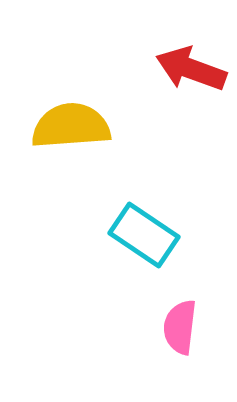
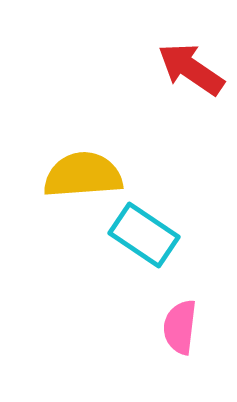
red arrow: rotated 14 degrees clockwise
yellow semicircle: moved 12 px right, 49 px down
